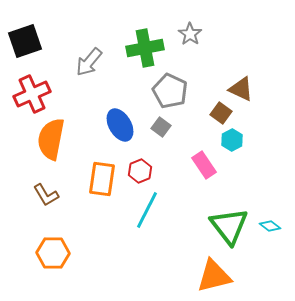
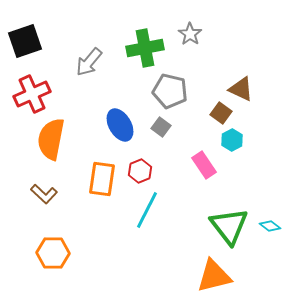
gray pentagon: rotated 12 degrees counterclockwise
brown L-shape: moved 2 px left, 1 px up; rotated 16 degrees counterclockwise
